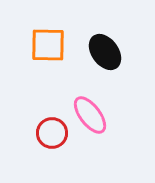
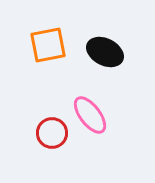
orange square: rotated 12 degrees counterclockwise
black ellipse: rotated 27 degrees counterclockwise
